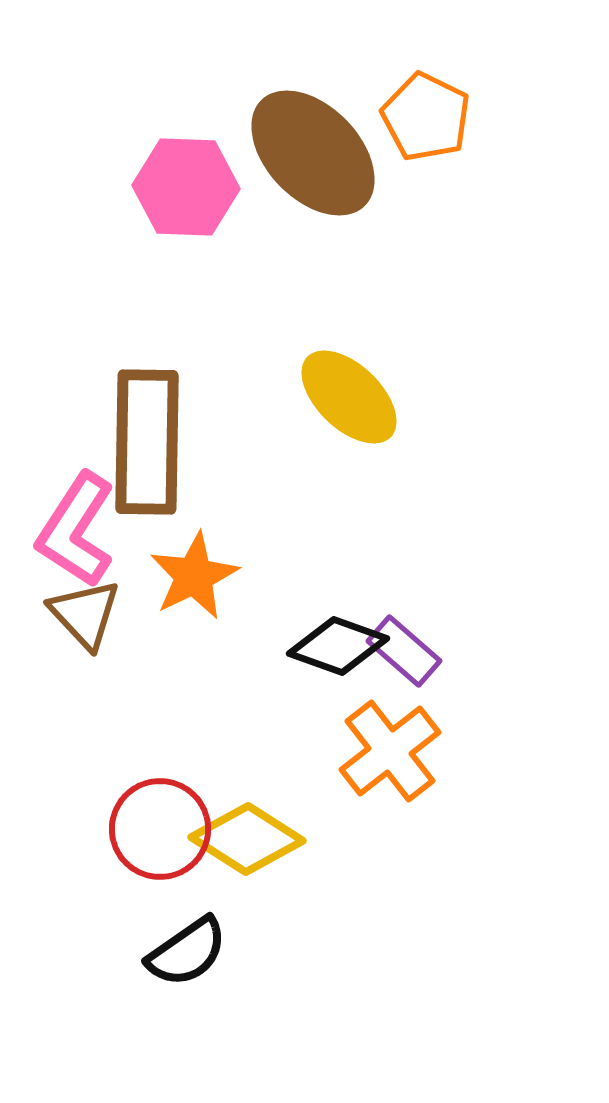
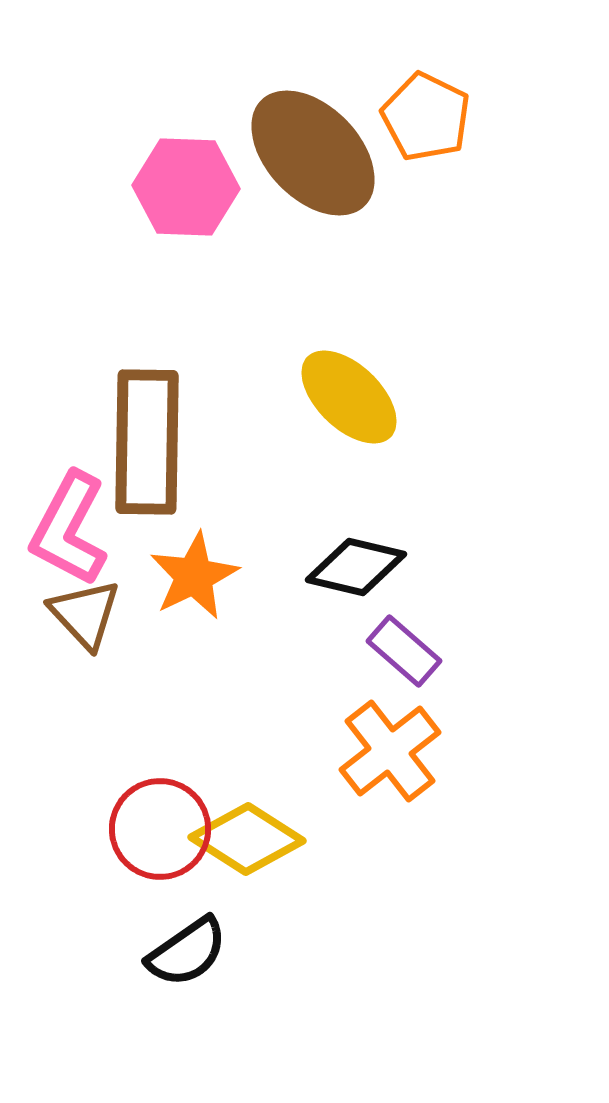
pink L-shape: moved 7 px left, 1 px up; rotated 5 degrees counterclockwise
black diamond: moved 18 px right, 79 px up; rotated 6 degrees counterclockwise
